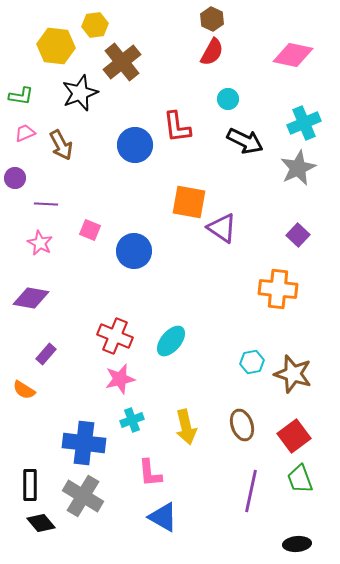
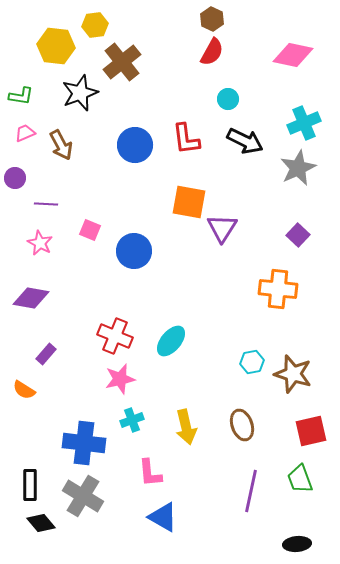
red L-shape at (177, 127): moved 9 px right, 12 px down
purple triangle at (222, 228): rotated 28 degrees clockwise
red square at (294, 436): moved 17 px right, 5 px up; rotated 24 degrees clockwise
